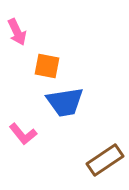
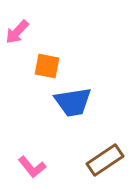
pink arrow: rotated 68 degrees clockwise
blue trapezoid: moved 8 px right
pink L-shape: moved 9 px right, 33 px down
